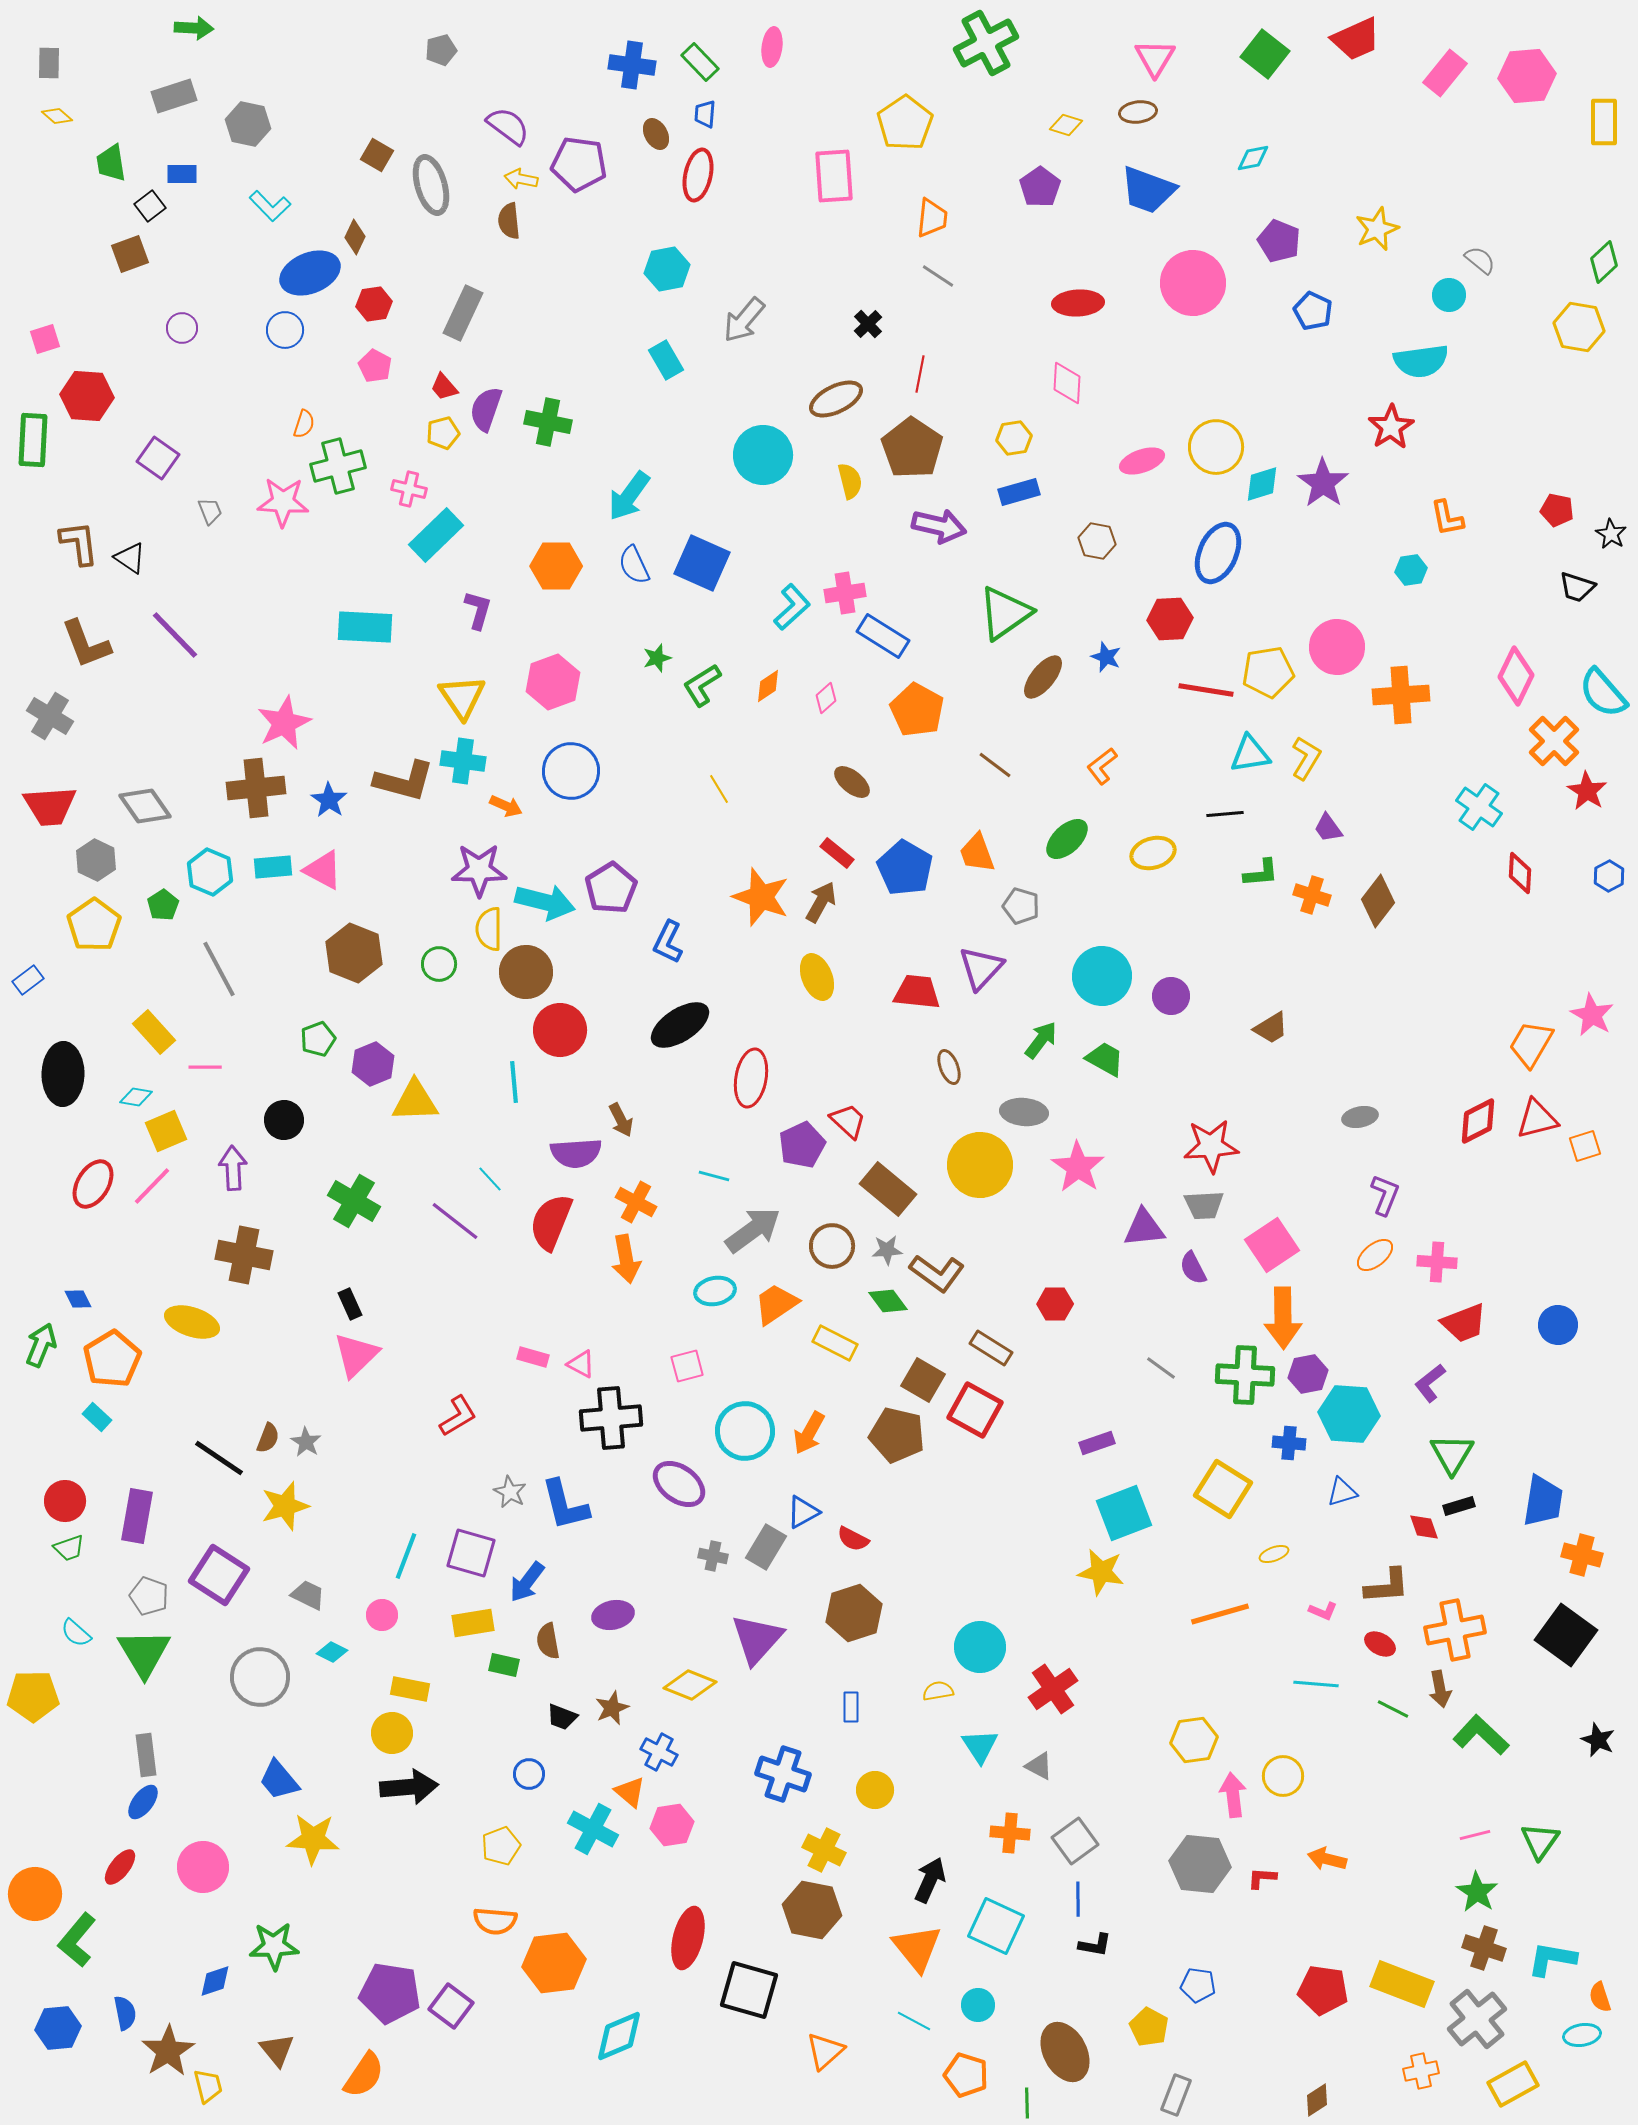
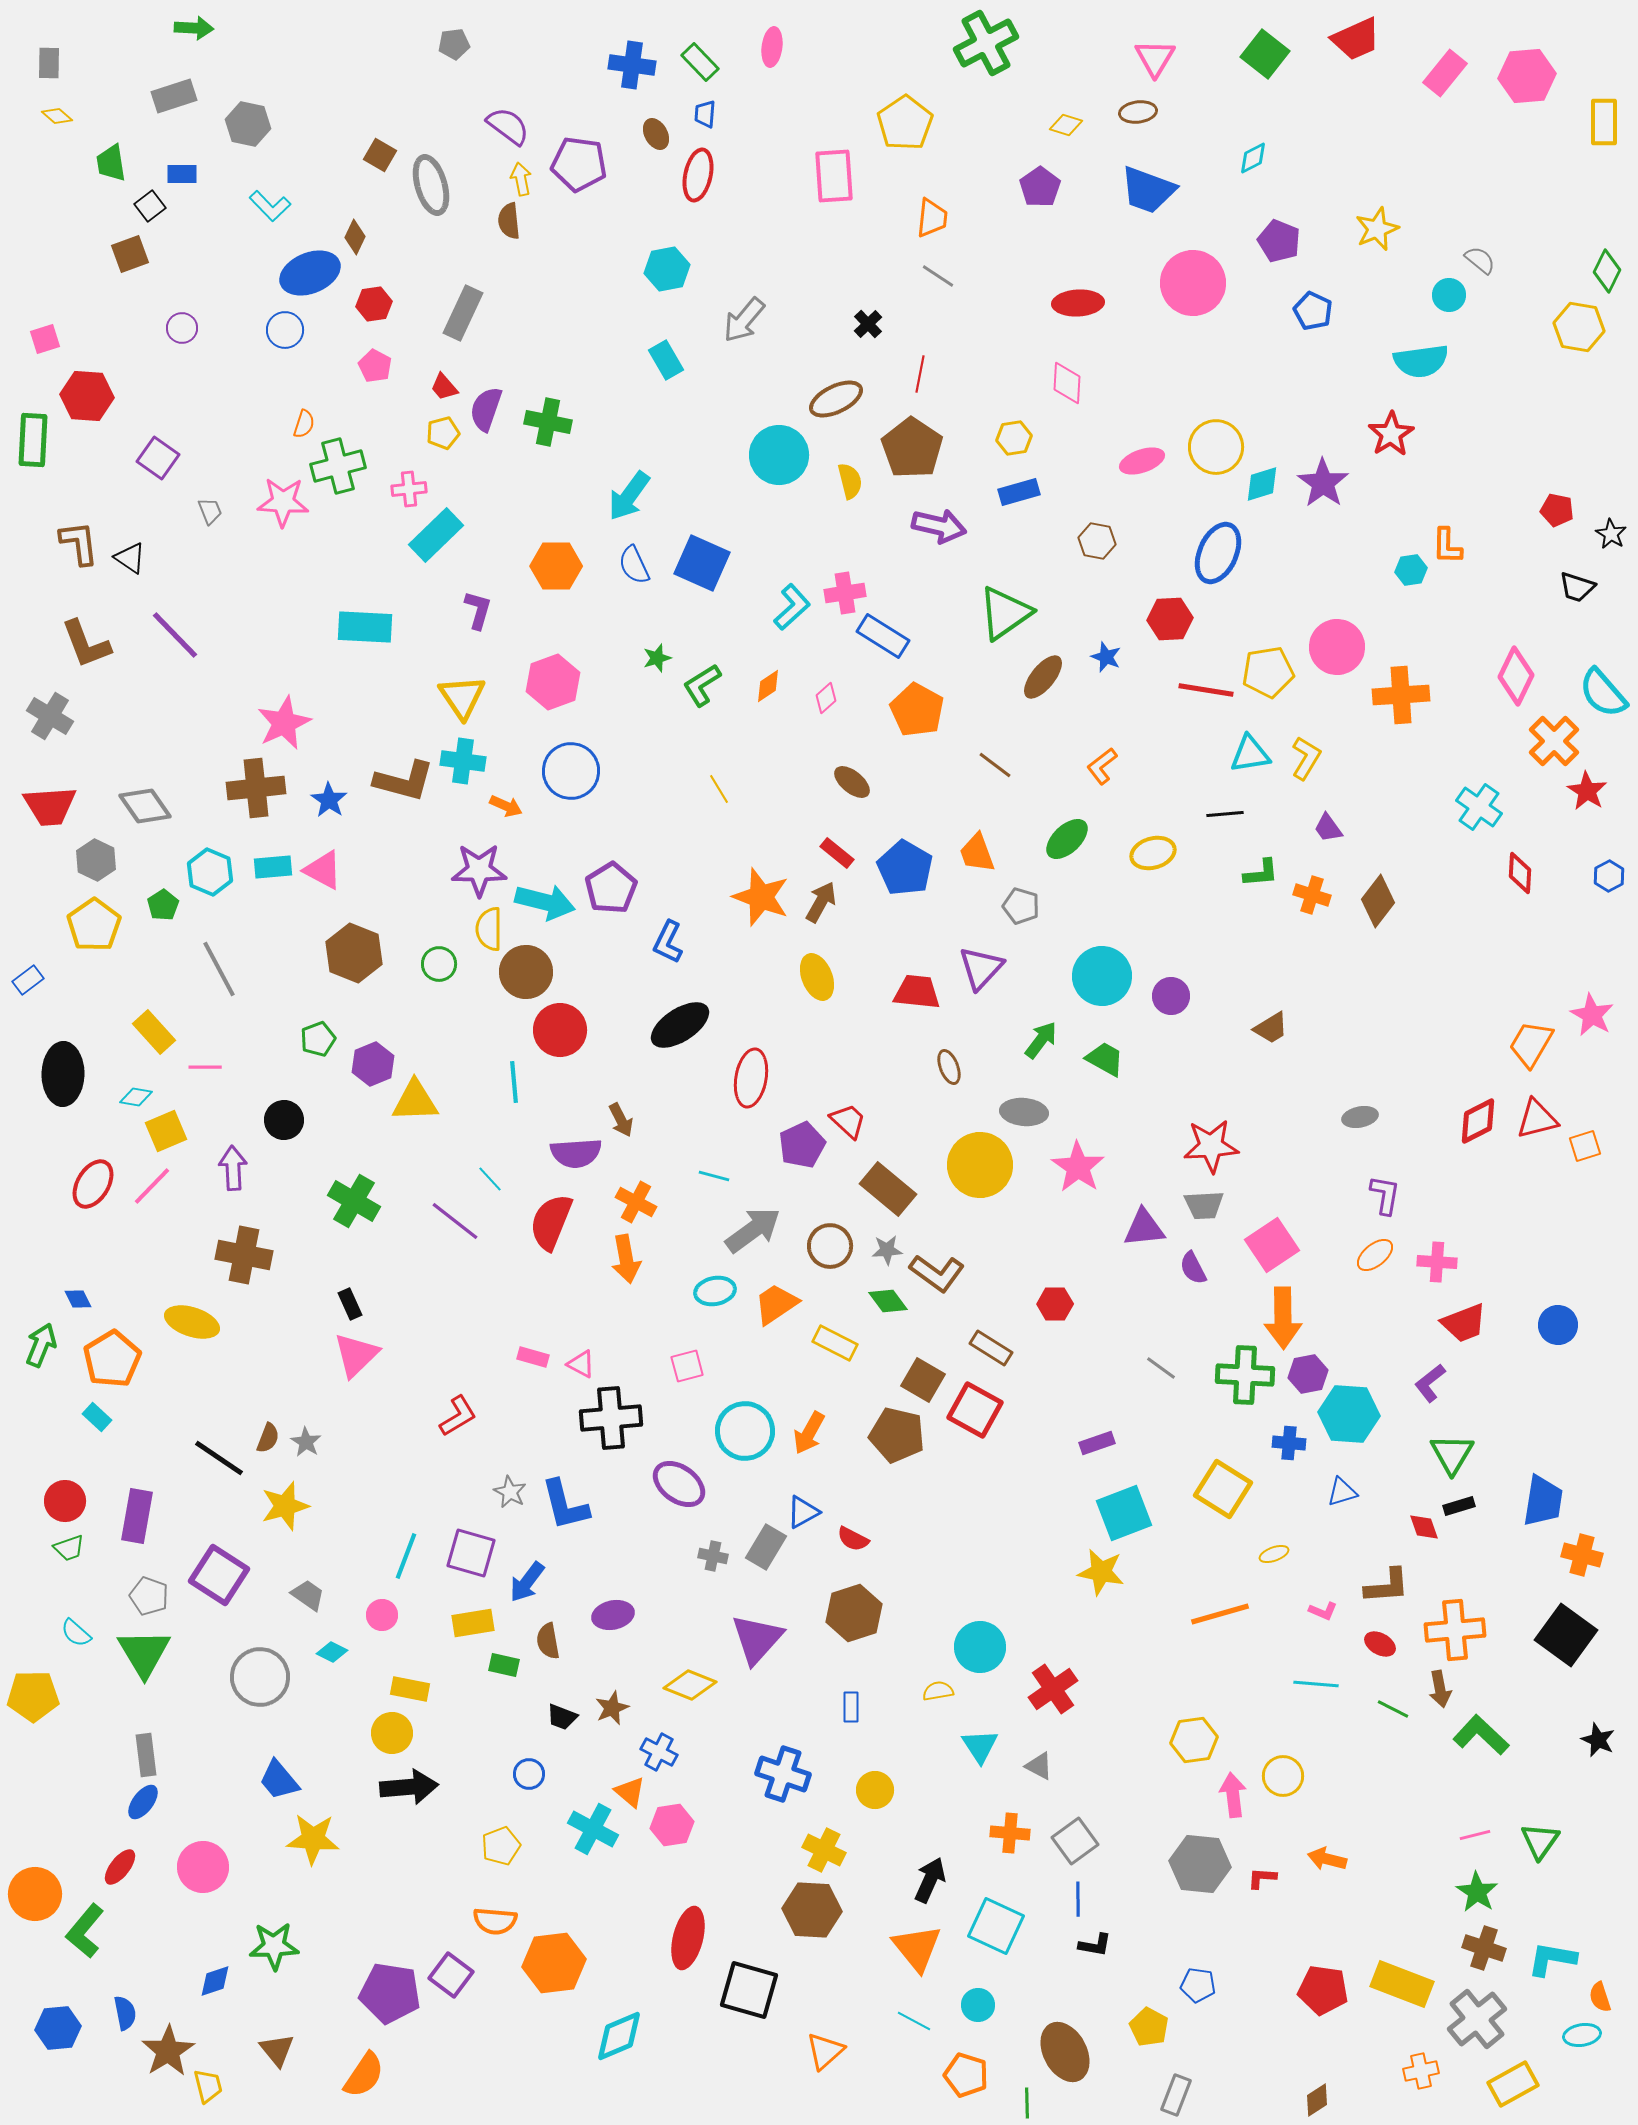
gray pentagon at (441, 50): moved 13 px right, 6 px up; rotated 8 degrees clockwise
brown square at (377, 155): moved 3 px right
cyan diamond at (1253, 158): rotated 16 degrees counterclockwise
yellow arrow at (521, 179): rotated 68 degrees clockwise
green diamond at (1604, 262): moved 3 px right, 9 px down; rotated 21 degrees counterclockwise
red star at (1391, 427): moved 7 px down
cyan circle at (763, 455): moved 16 px right
pink cross at (409, 489): rotated 20 degrees counterclockwise
orange L-shape at (1447, 518): moved 28 px down; rotated 12 degrees clockwise
purple L-shape at (1385, 1195): rotated 12 degrees counterclockwise
brown circle at (832, 1246): moved 2 px left
gray trapezoid at (308, 1595): rotated 9 degrees clockwise
orange cross at (1455, 1630): rotated 6 degrees clockwise
brown hexagon at (812, 1910): rotated 8 degrees counterclockwise
green L-shape at (77, 1940): moved 8 px right, 9 px up
purple square at (451, 2006): moved 31 px up
